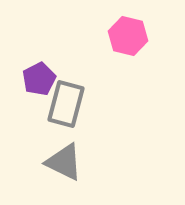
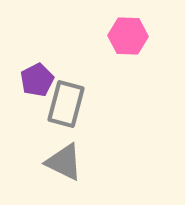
pink hexagon: rotated 12 degrees counterclockwise
purple pentagon: moved 2 px left, 1 px down
